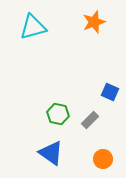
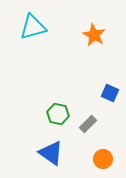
orange star: moved 13 px down; rotated 25 degrees counterclockwise
blue square: moved 1 px down
gray rectangle: moved 2 px left, 4 px down
